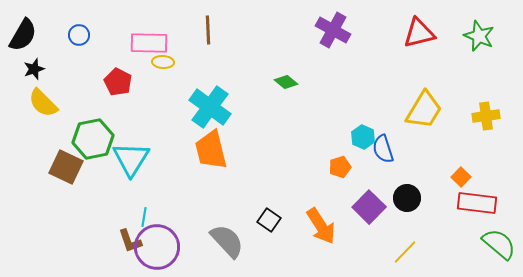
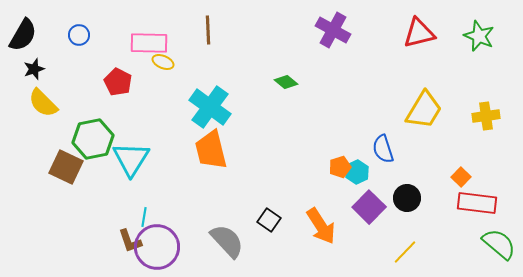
yellow ellipse: rotated 20 degrees clockwise
cyan hexagon: moved 6 px left, 35 px down; rotated 10 degrees clockwise
